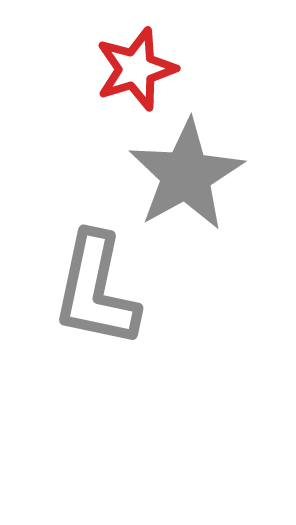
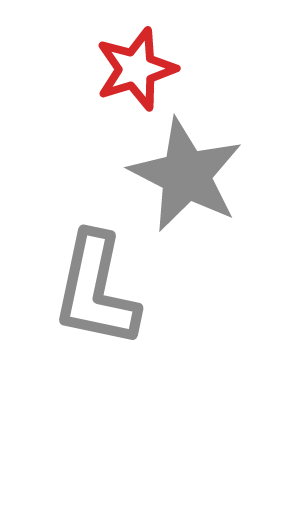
gray star: rotated 16 degrees counterclockwise
